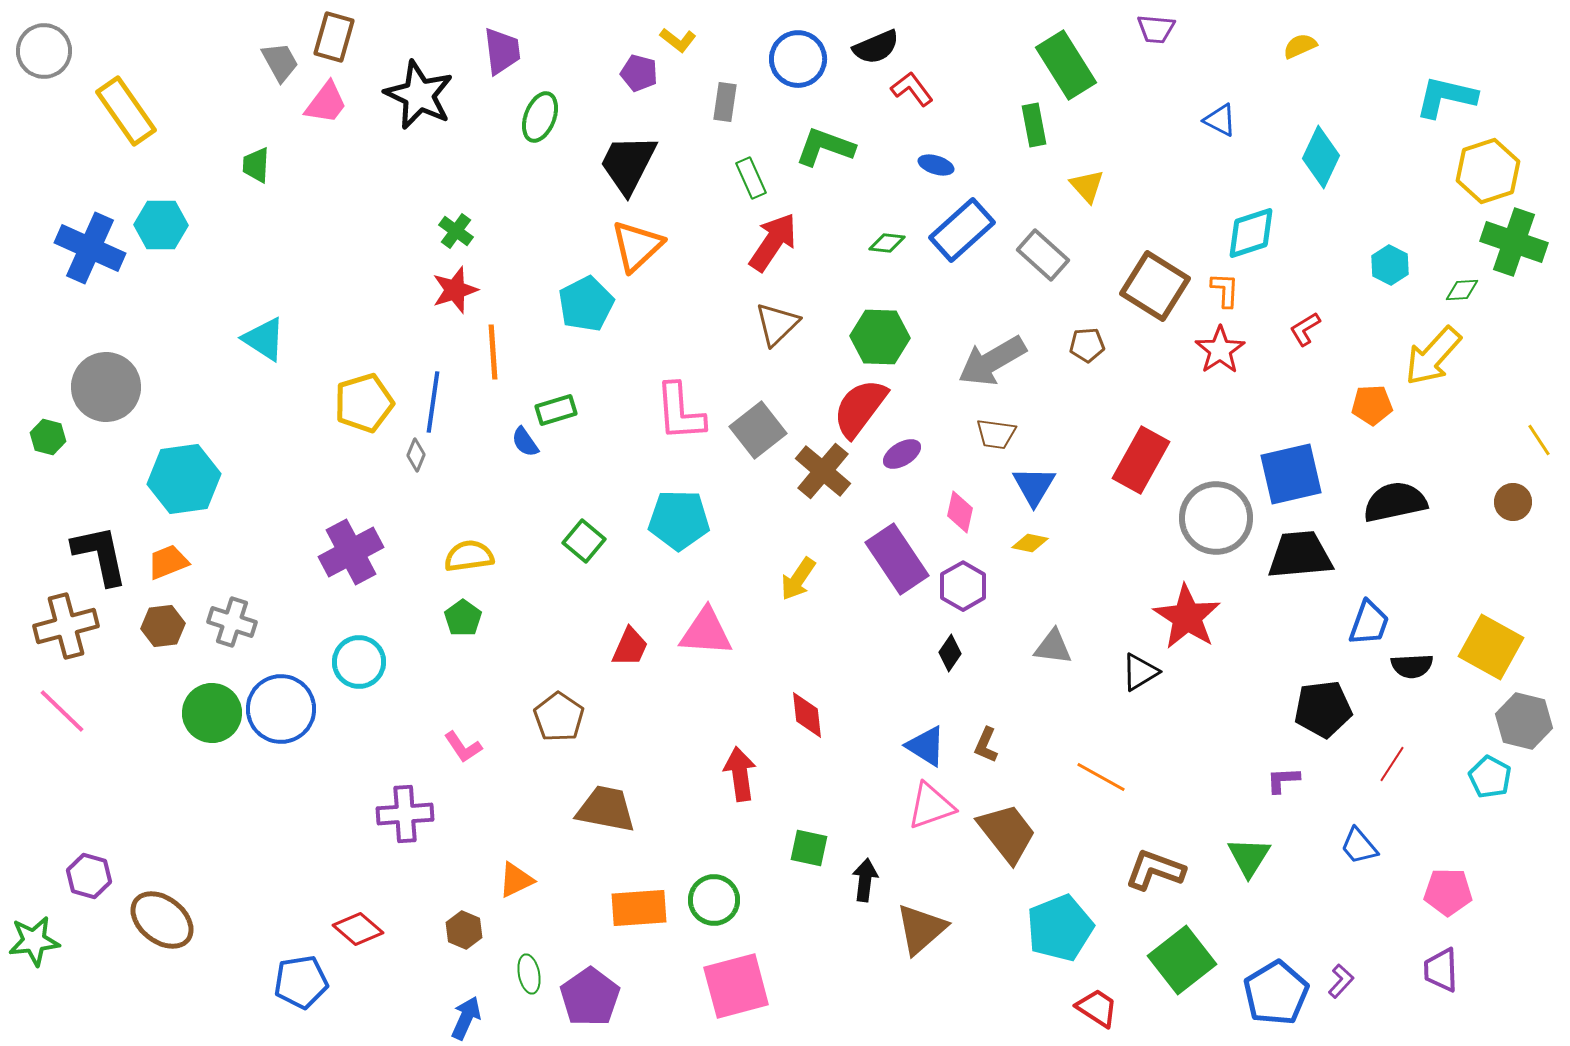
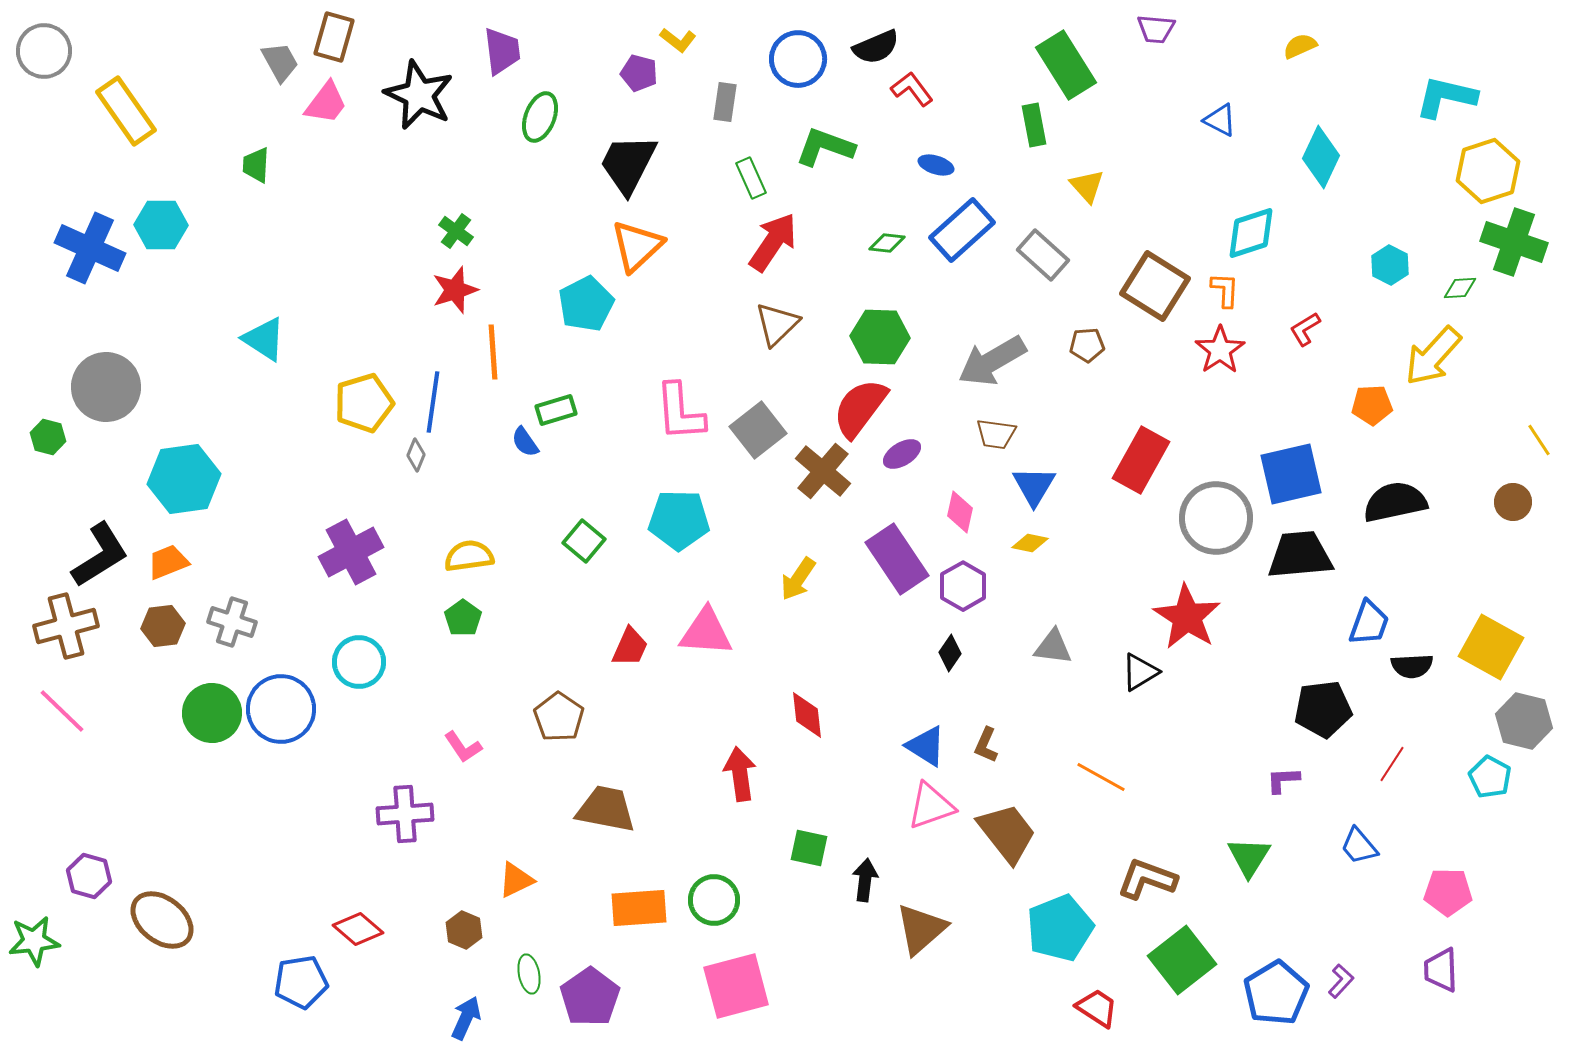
green diamond at (1462, 290): moved 2 px left, 2 px up
black L-shape at (100, 555): rotated 70 degrees clockwise
brown L-shape at (1155, 870): moved 8 px left, 9 px down
